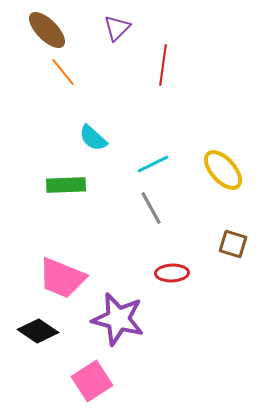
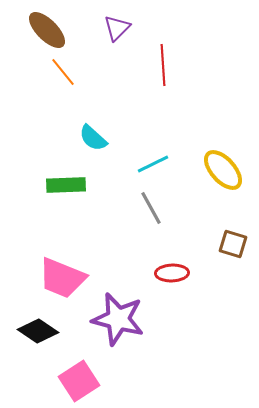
red line: rotated 12 degrees counterclockwise
pink square: moved 13 px left
